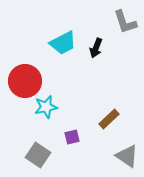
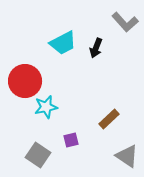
gray L-shape: rotated 24 degrees counterclockwise
purple square: moved 1 px left, 3 px down
